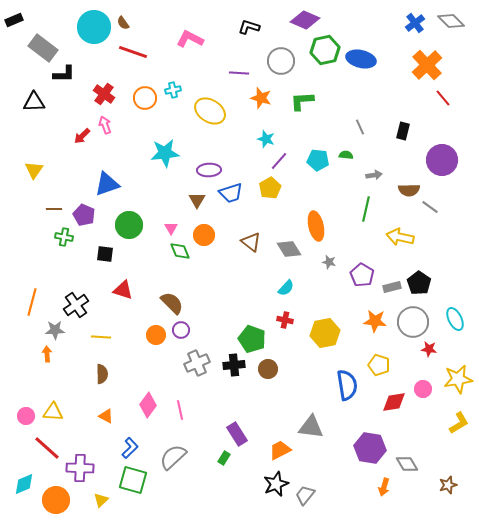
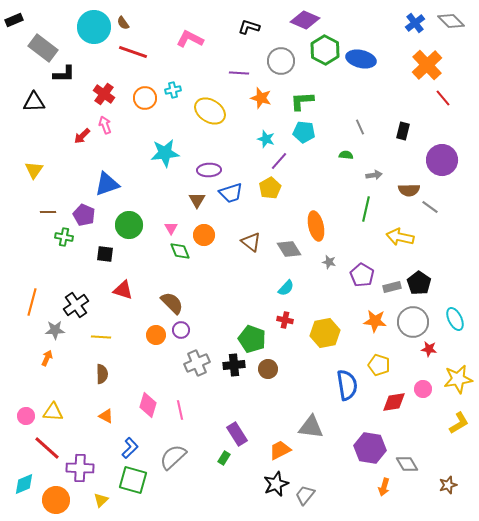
green hexagon at (325, 50): rotated 20 degrees counterclockwise
cyan pentagon at (318, 160): moved 14 px left, 28 px up
brown line at (54, 209): moved 6 px left, 3 px down
orange arrow at (47, 354): moved 4 px down; rotated 28 degrees clockwise
pink diamond at (148, 405): rotated 20 degrees counterclockwise
